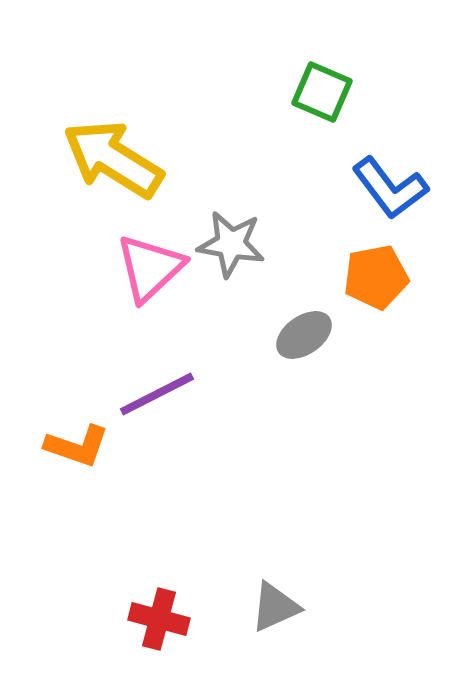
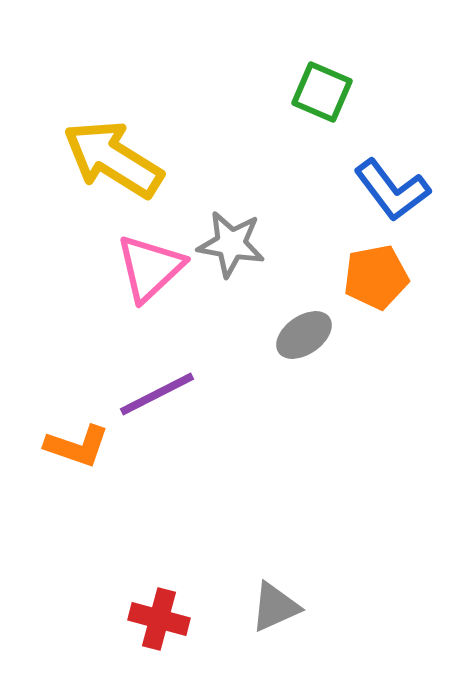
blue L-shape: moved 2 px right, 2 px down
